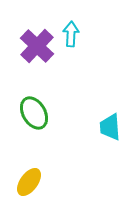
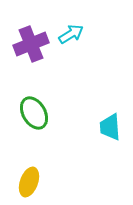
cyan arrow: rotated 55 degrees clockwise
purple cross: moved 6 px left, 2 px up; rotated 24 degrees clockwise
yellow ellipse: rotated 16 degrees counterclockwise
